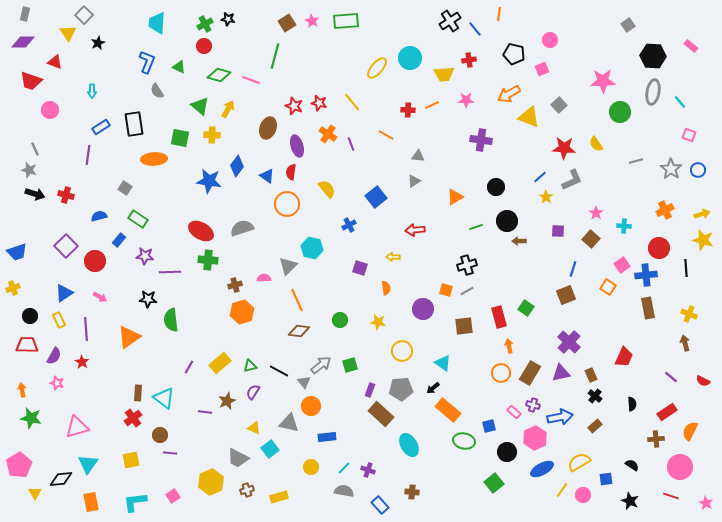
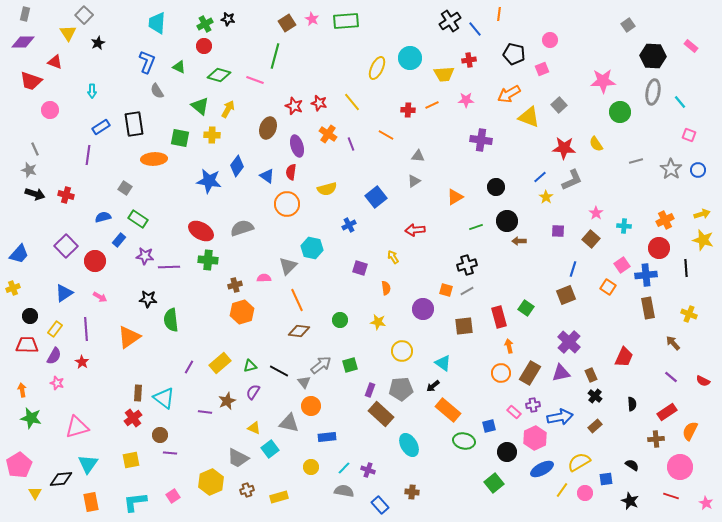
pink star at (312, 21): moved 2 px up
yellow ellipse at (377, 68): rotated 15 degrees counterclockwise
pink line at (251, 80): moved 4 px right
yellow semicircle at (327, 189): rotated 114 degrees clockwise
orange cross at (665, 210): moved 10 px down
blue semicircle at (99, 216): moved 4 px right, 1 px down
blue trapezoid at (17, 252): moved 2 px right, 2 px down; rotated 30 degrees counterclockwise
yellow arrow at (393, 257): rotated 56 degrees clockwise
purple line at (170, 272): moved 1 px left, 5 px up
yellow rectangle at (59, 320): moved 4 px left, 9 px down; rotated 63 degrees clockwise
brown arrow at (685, 343): moved 12 px left; rotated 28 degrees counterclockwise
black arrow at (433, 388): moved 2 px up
purple cross at (533, 405): rotated 24 degrees counterclockwise
pink circle at (583, 495): moved 2 px right, 2 px up
